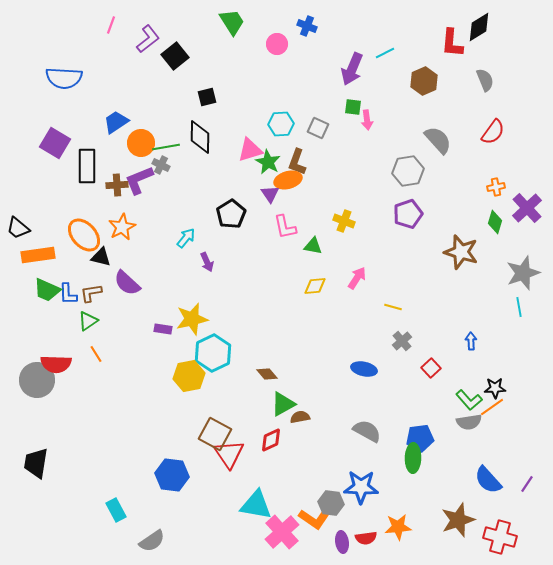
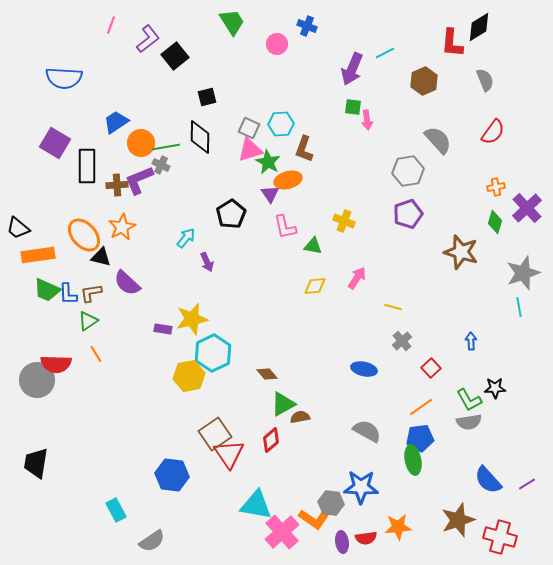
gray square at (318, 128): moved 69 px left
brown L-shape at (297, 162): moved 7 px right, 13 px up
green L-shape at (469, 400): rotated 12 degrees clockwise
orange line at (492, 407): moved 71 px left
brown square at (215, 434): rotated 28 degrees clockwise
red diamond at (271, 440): rotated 15 degrees counterclockwise
green ellipse at (413, 458): moved 2 px down; rotated 12 degrees counterclockwise
purple line at (527, 484): rotated 24 degrees clockwise
